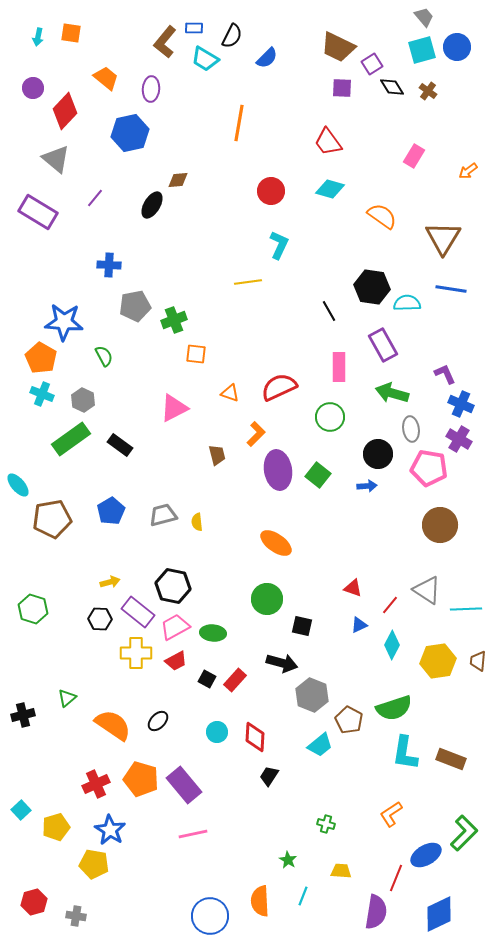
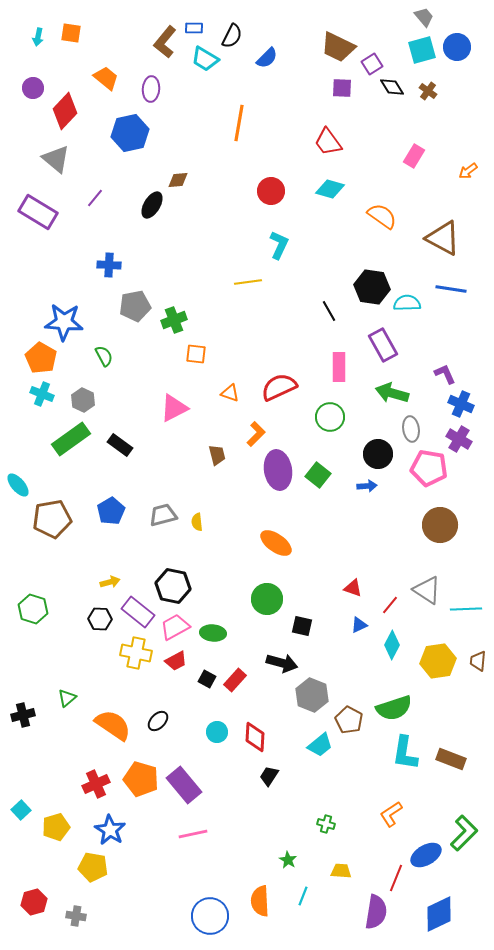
brown triangle at (443, 238): rotated 33 degrees counterclockwise
yellow cross at (136, 653): rotated 12 degrees clockwise
yellow pentagon at (94, 864): moved 1 px left, 3 px down
